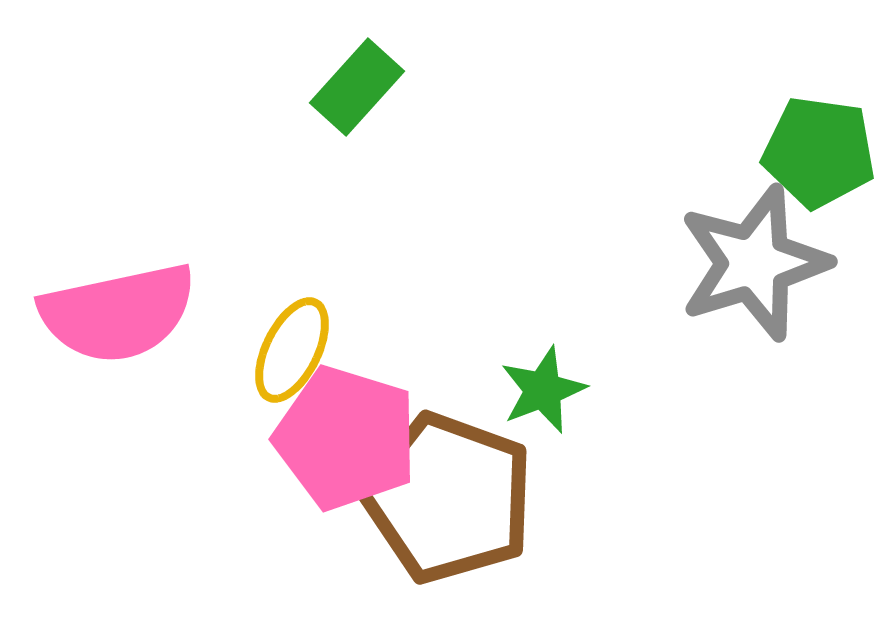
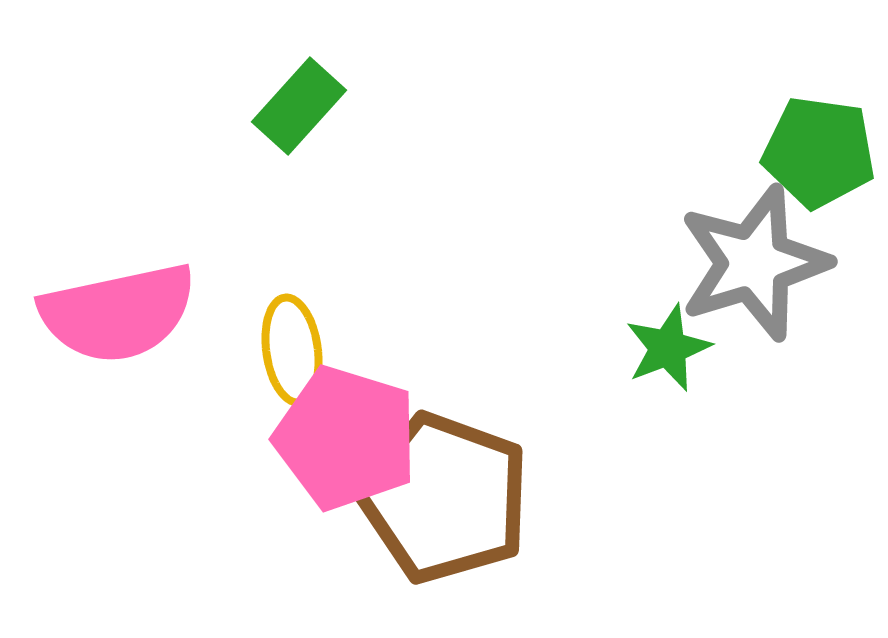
green rectangle: moved 58 px left, 19 px down
yellow ellipse: rotated 34 degrees counterclockwise
green star: moved 125 px right, 42 px up
brown pentagon: moved 4 px left
